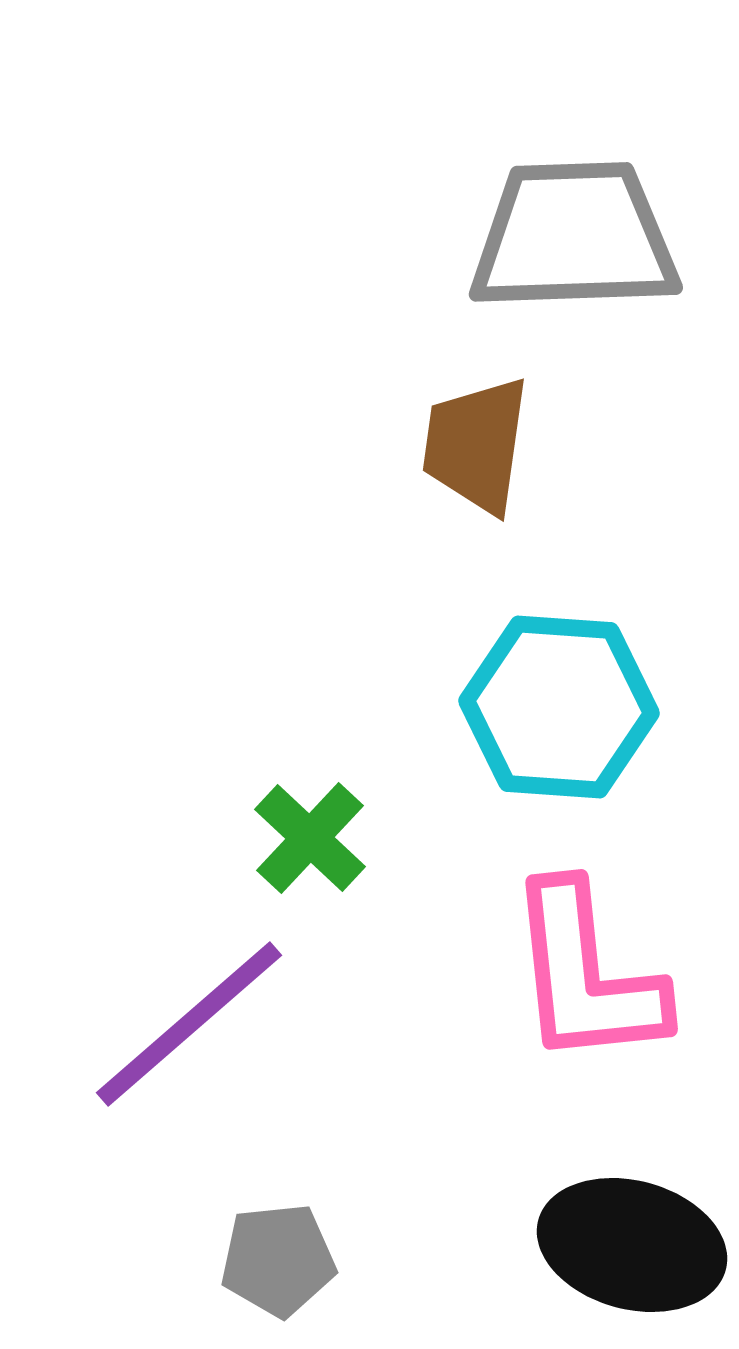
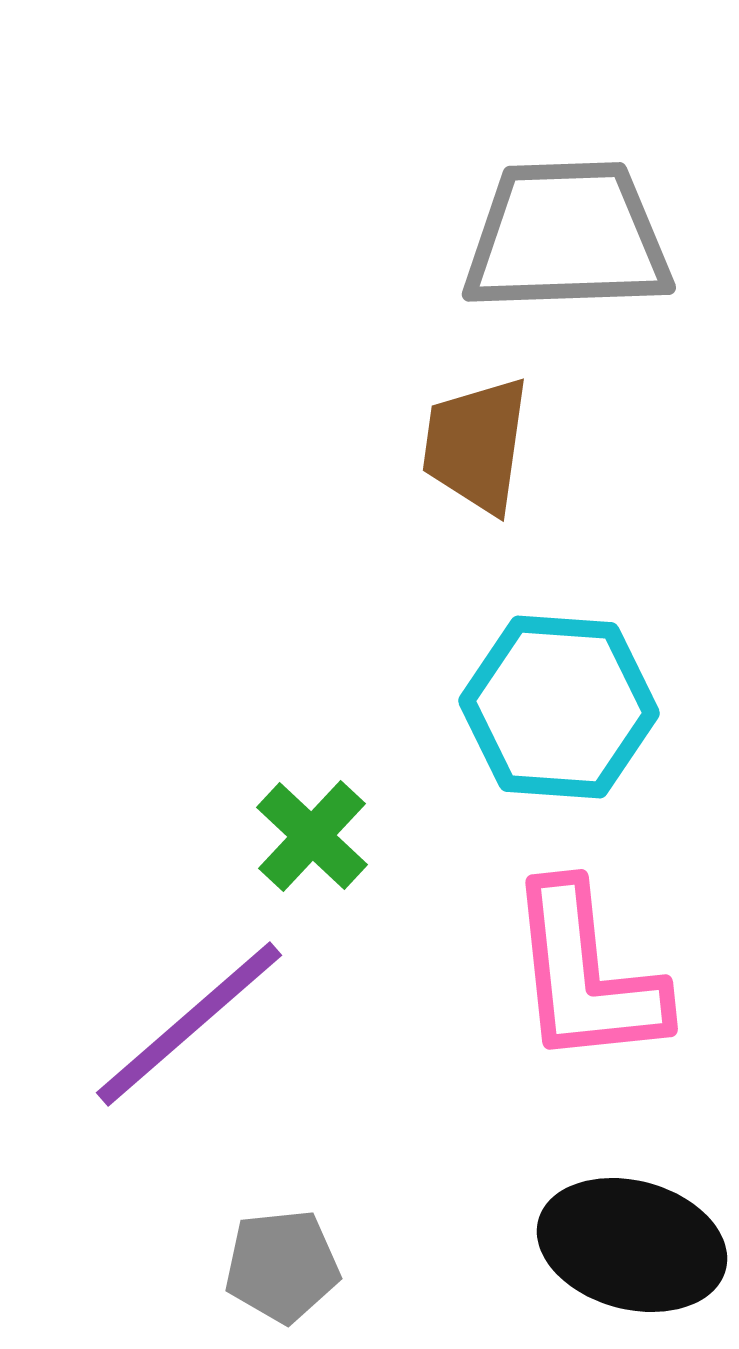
gray trapezoid: moved 7 px left
green cross: moved 2 px right, 2 px up
gray pentagon: moved 4 px right, 6 px down
